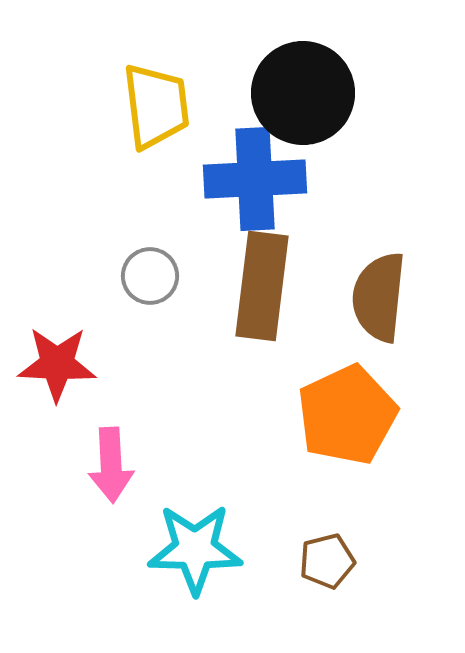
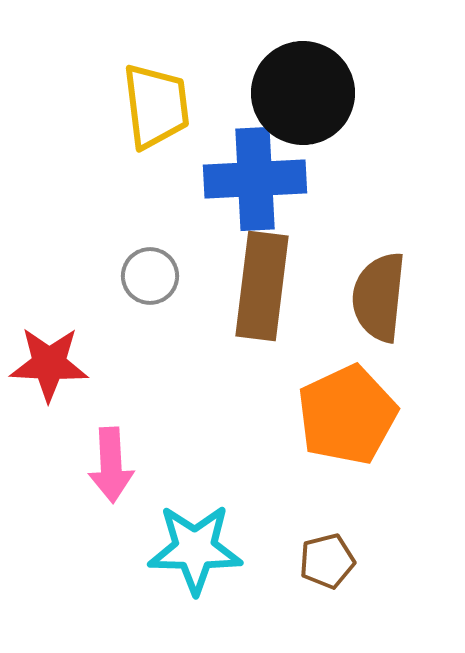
red star: moved 8 px left
